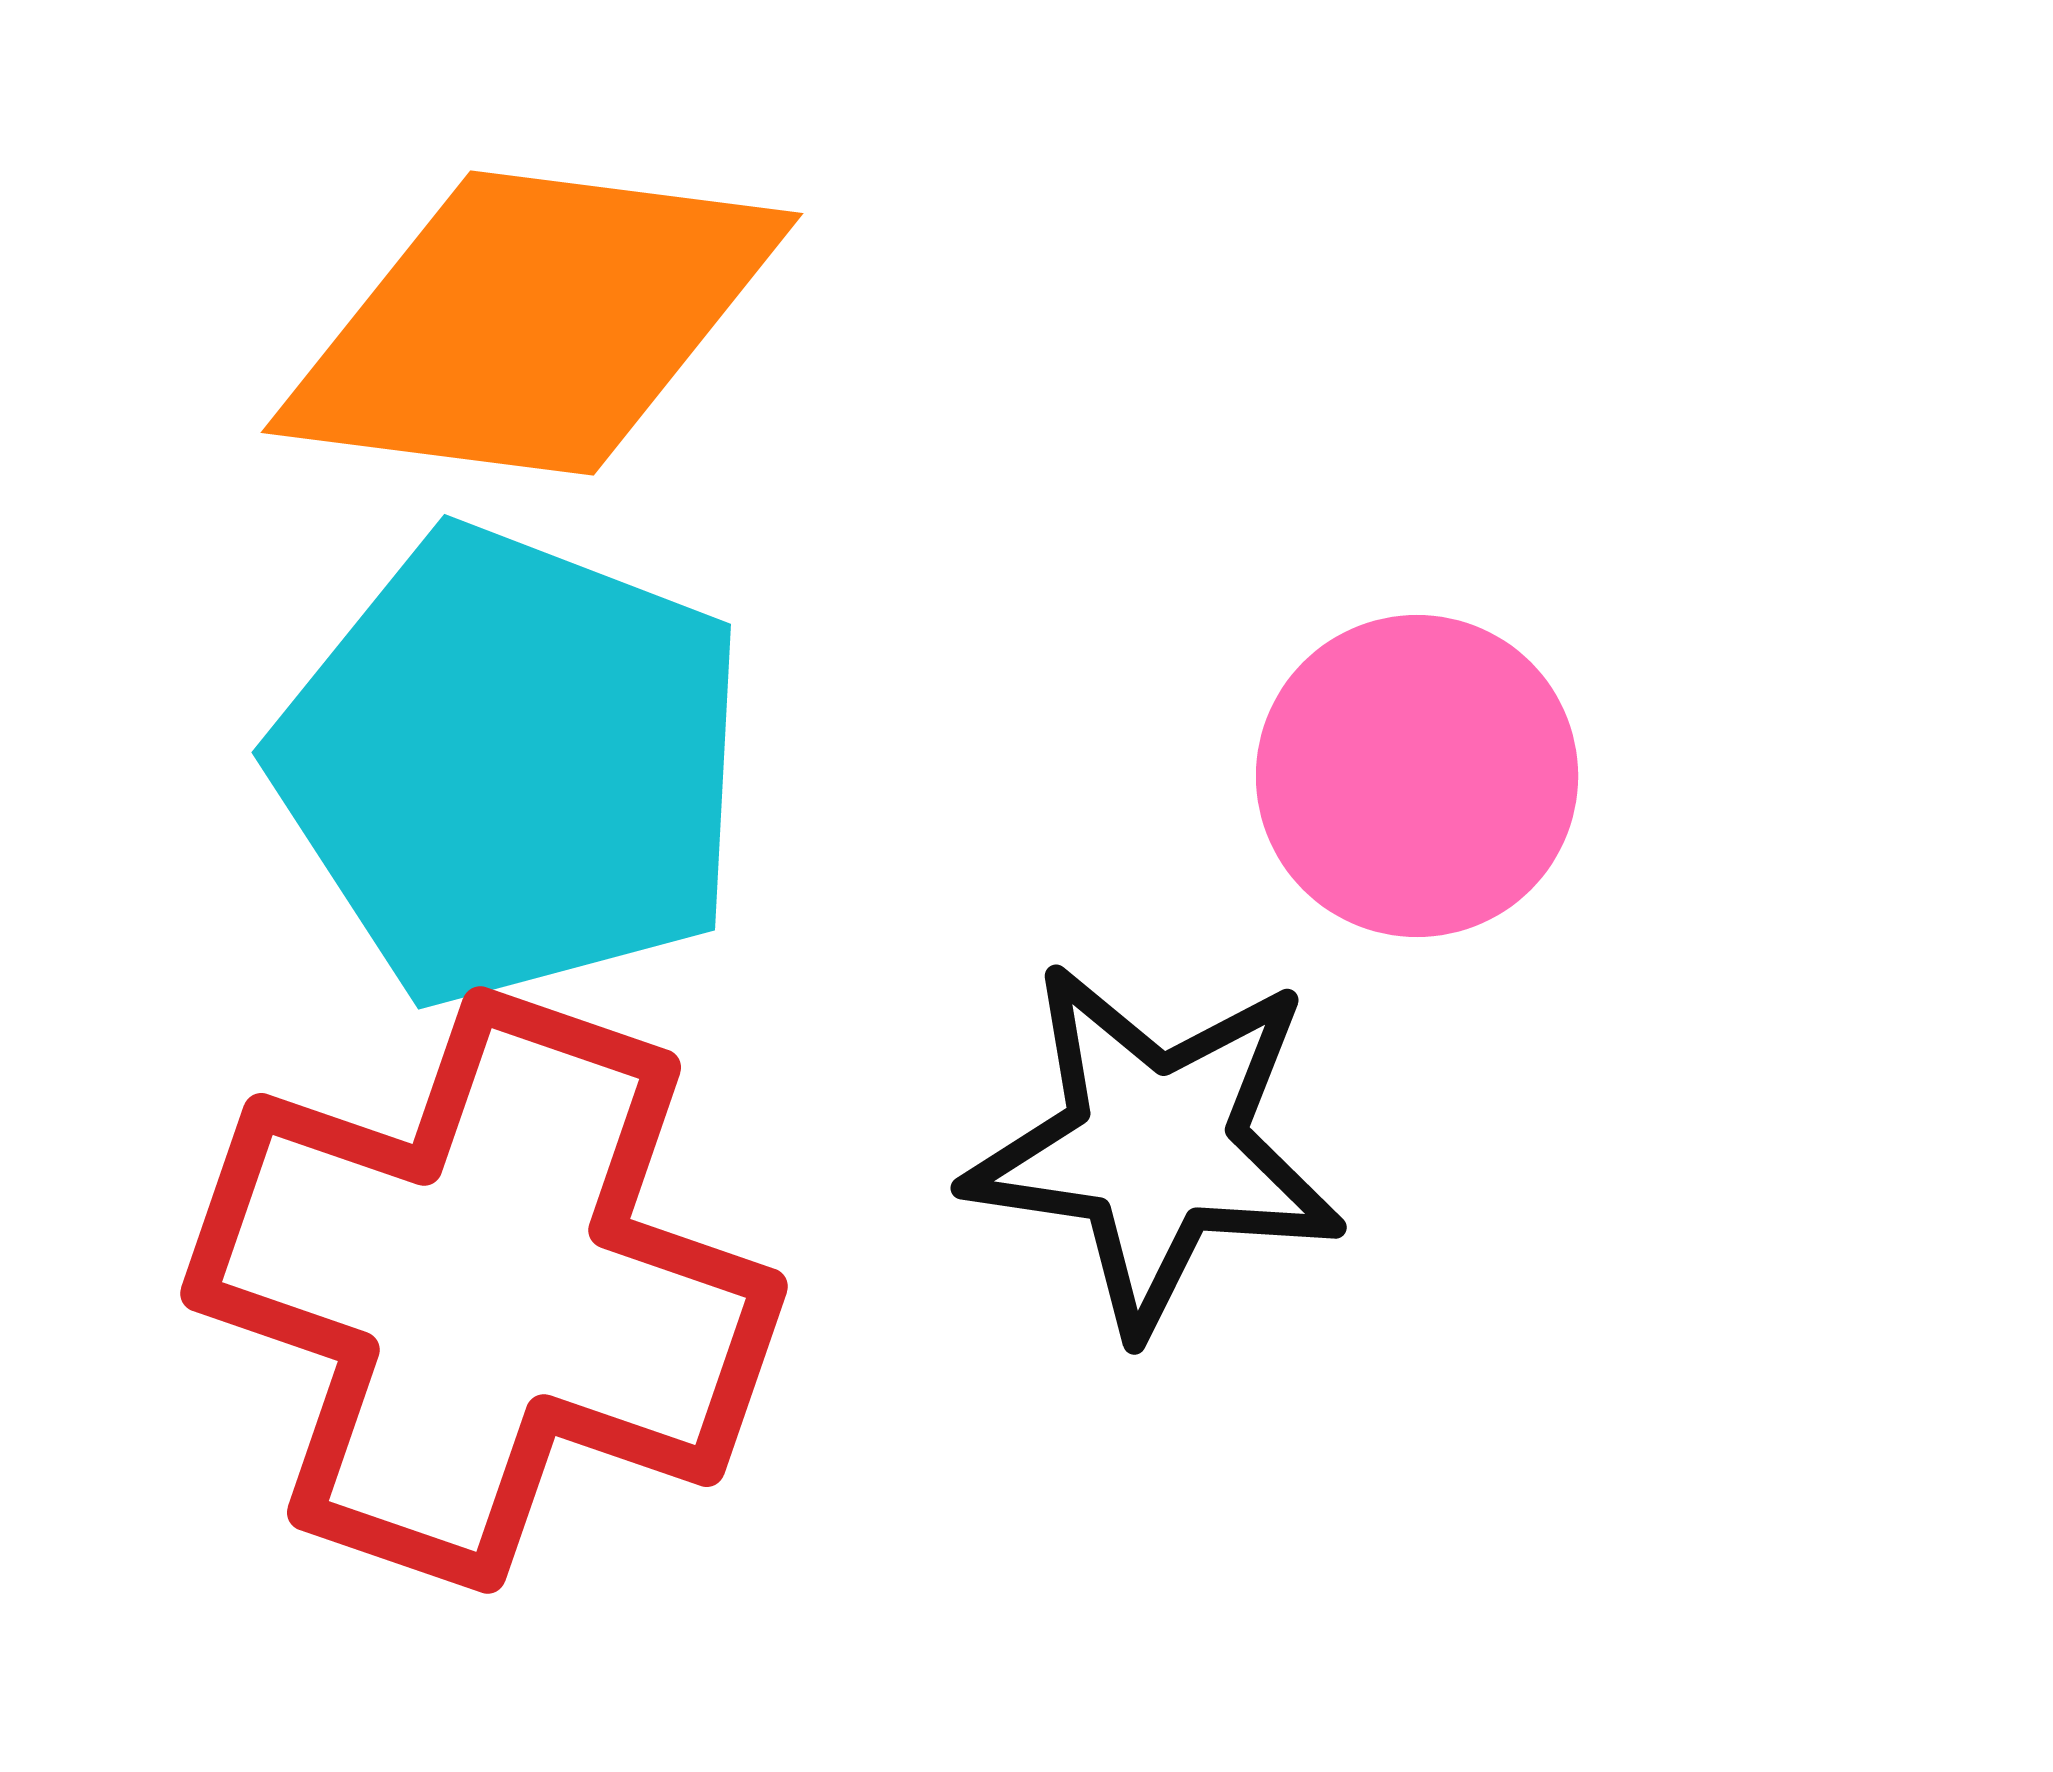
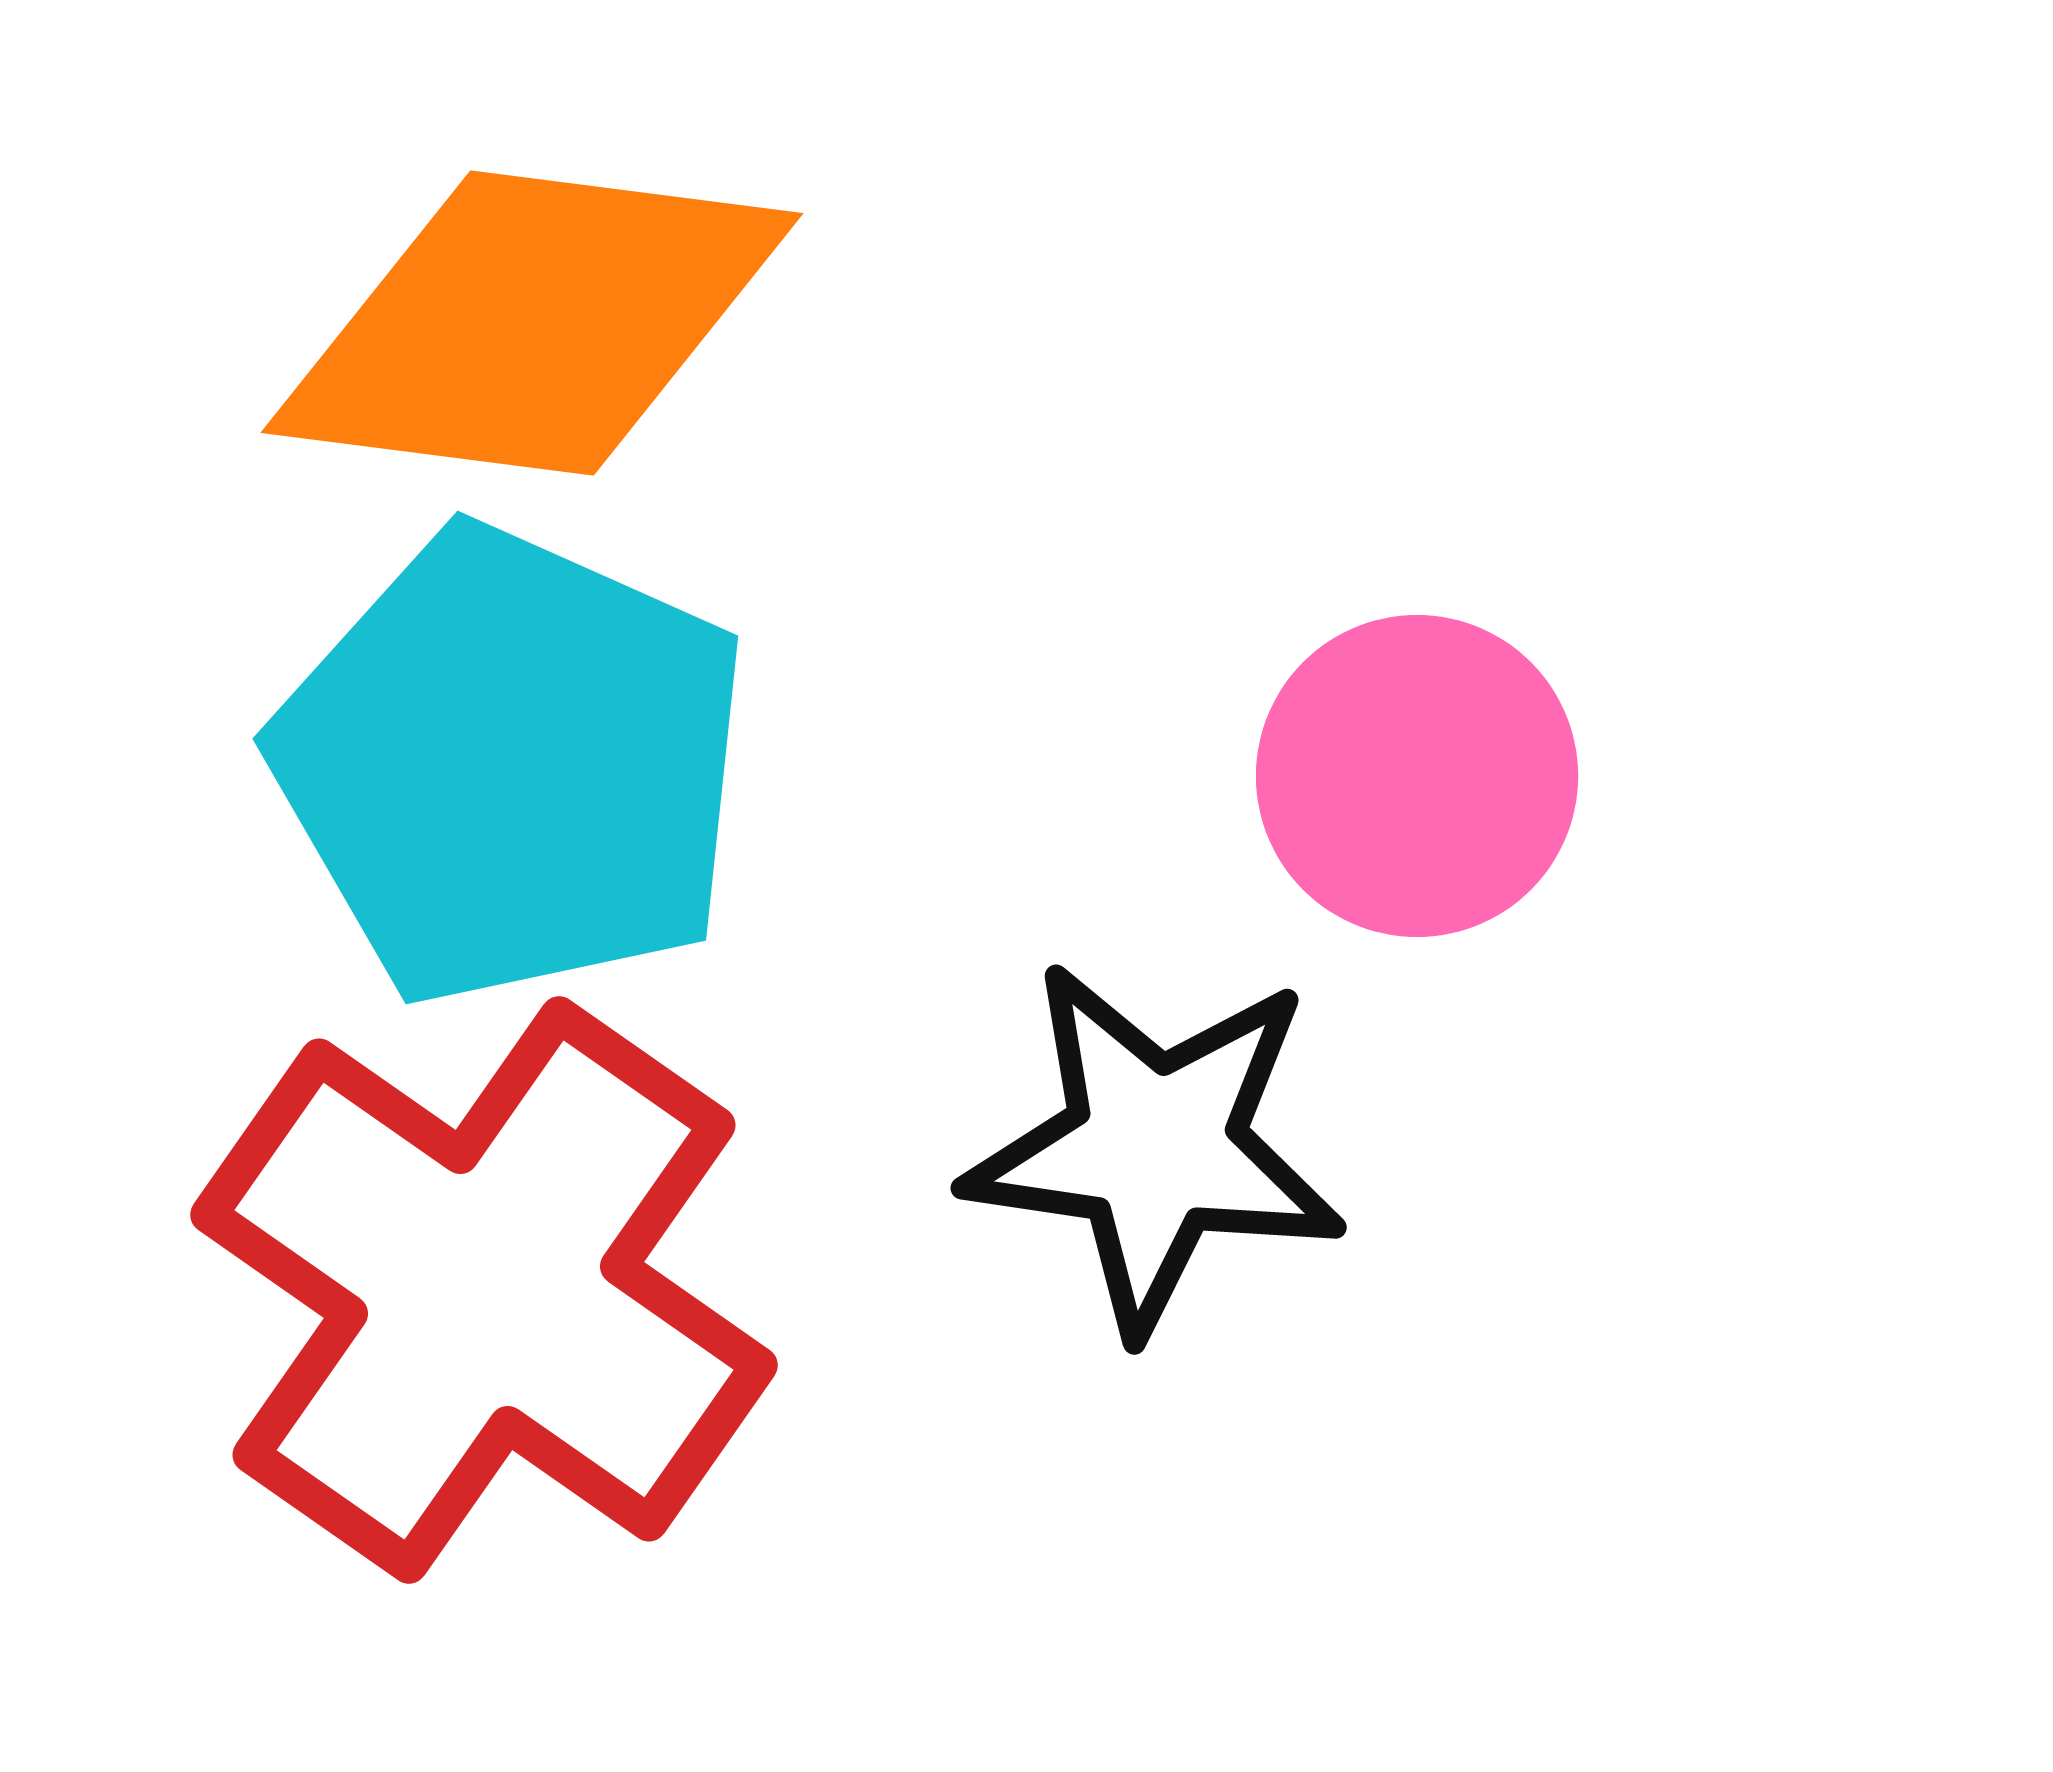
cyan pentagon: rotated 3 degrees clockwise
red cross: rotated 16 degrees clockwise
